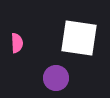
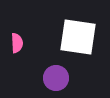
white square: moved 1 px left, 1 px up
